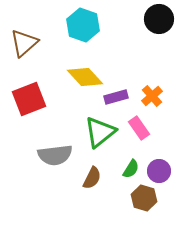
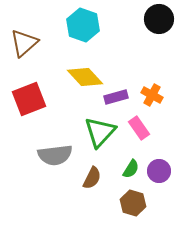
orange cross: moved 1 px up; rotated 20 degrees counterclockwise
green triangle: rotated 8 degrees counterclockwise
brown hexagon: moved 11 px left, 5 px down
